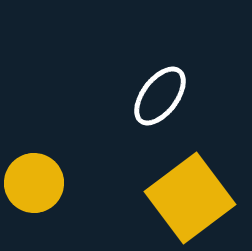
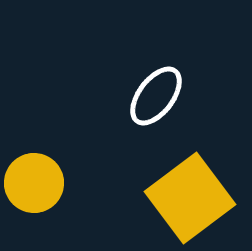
white ellipse: moved 4 px left
